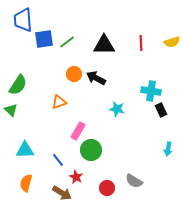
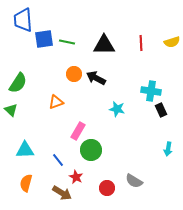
green line: rotated 49 degrees clockwise
green semicircle: moved 2 px up
orange triangle: moved 3 px left
